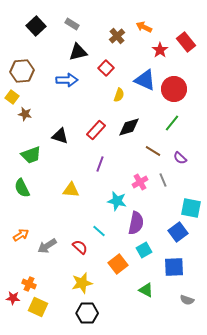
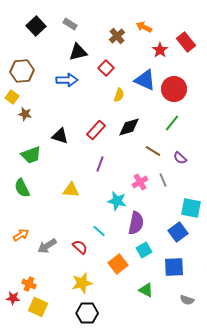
gray rectangle at (72, 24): moved 2 px left
